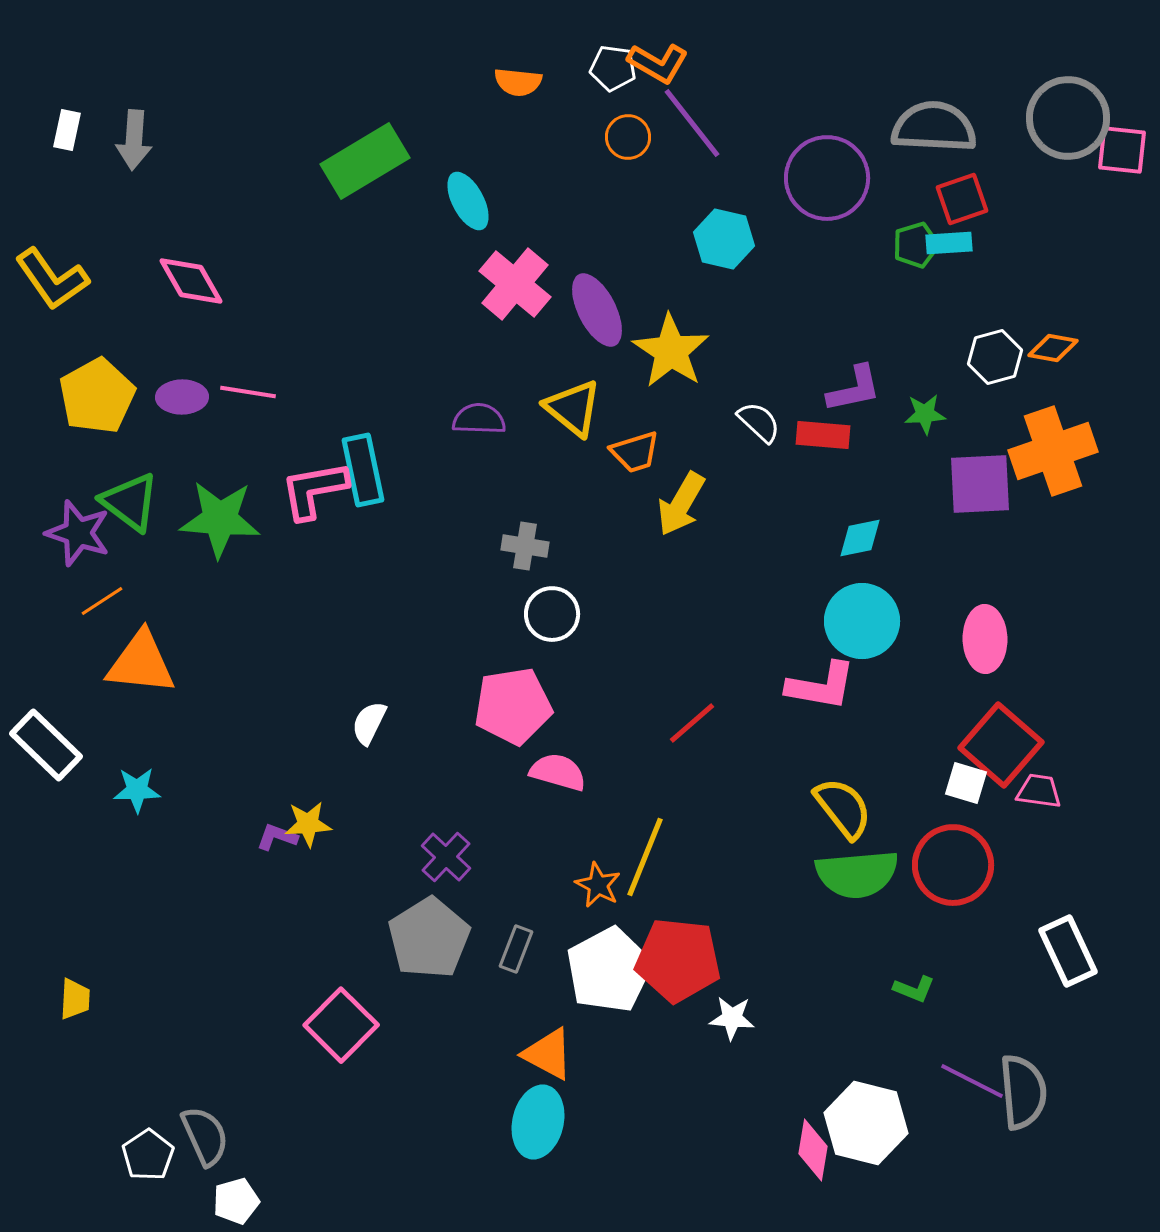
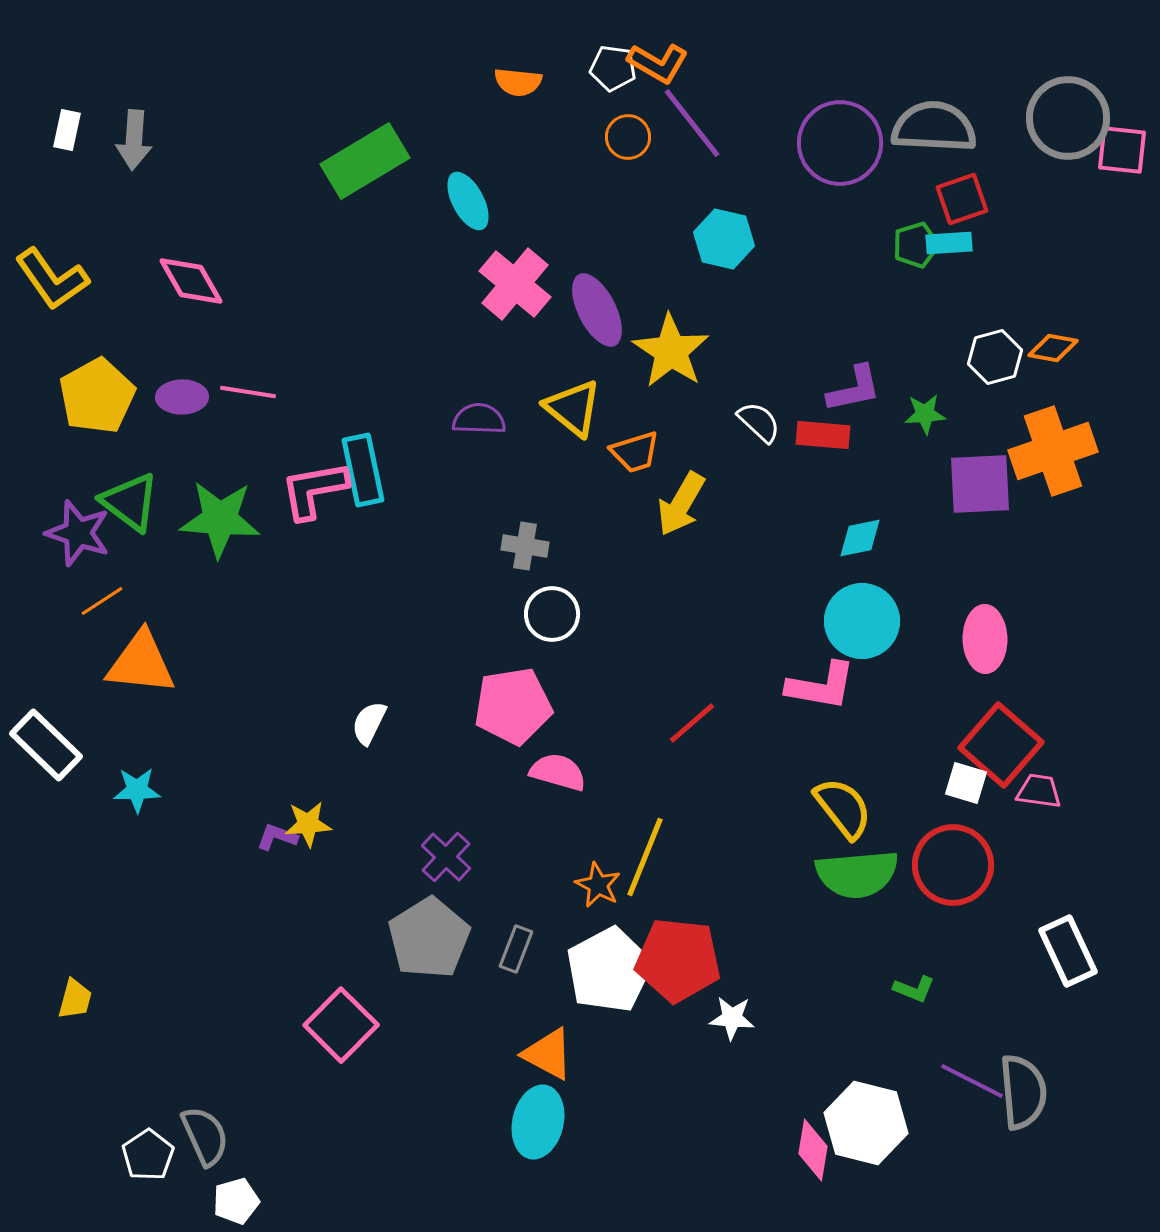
purple circle at (827, 178): moved 13 px right, 35 px up
yellow trapezoid at (75, 999): rotated 12 degrees clockwise
